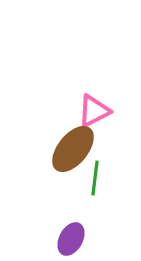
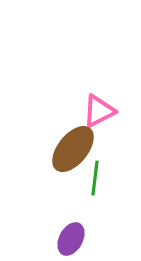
pink triangle: moved 5 px right
